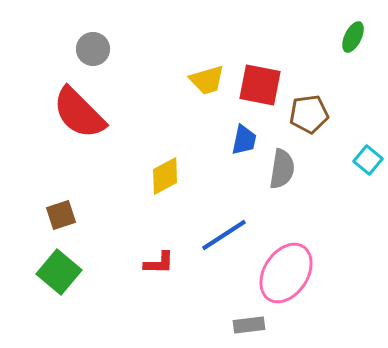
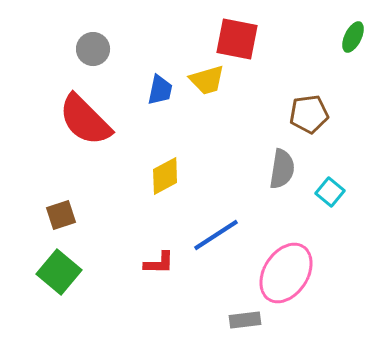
red square: moved 23 px left, 46 px up
red semicircle: moved 6 px right, 7 px down
blue trapezoid: moved 84 px left, 50 px up
cyan square: moved 38 px left, 32 px down
blue line: moved 8 px left
gray rectangle: moved 4 px left, 5 px up
